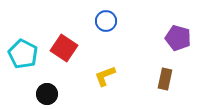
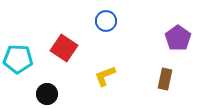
purple pentagon: rotated 20 degrees clockwise
cyan pentagon: moved 5 px left, 5 px down; rotated 24 degrees counterclockwise
